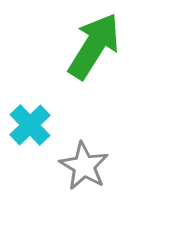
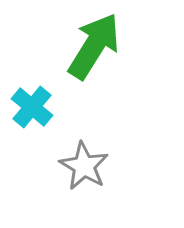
cyan cross: moved 2 px right, 18 px up; rotated 6 degrees counterclockwise
